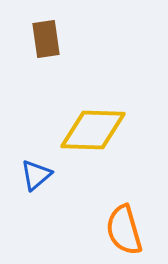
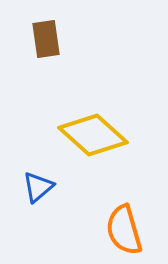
yellow diamond: moved 5 px down; rotated 40 degrees clockwise
blue triangle: moved 2 px right, 12 px down
